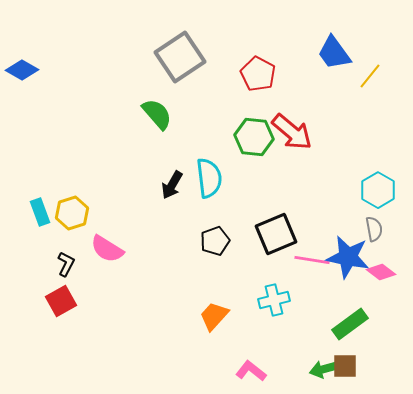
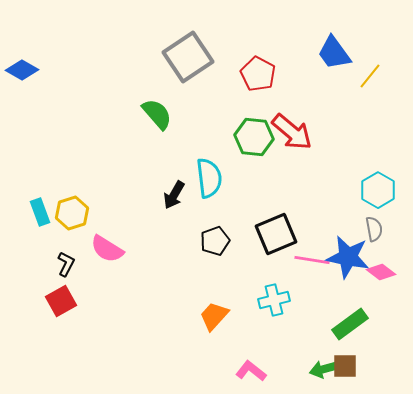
gray square: moved 8 px right
black arrow: moved 2 px right, 10 px down
